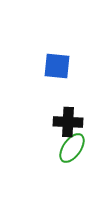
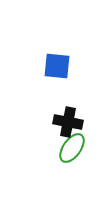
black cross: rotated 8 degrees clockwise
